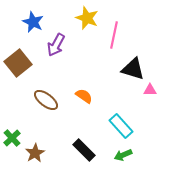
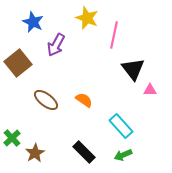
black triangle: rotated 35 degrees clockwise
orange semicircle: moved 4 px down
black rectangle: moved 2 px down
